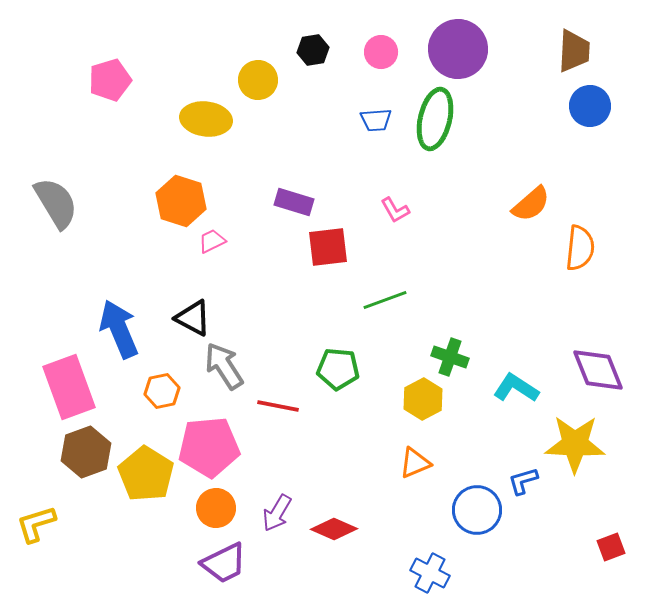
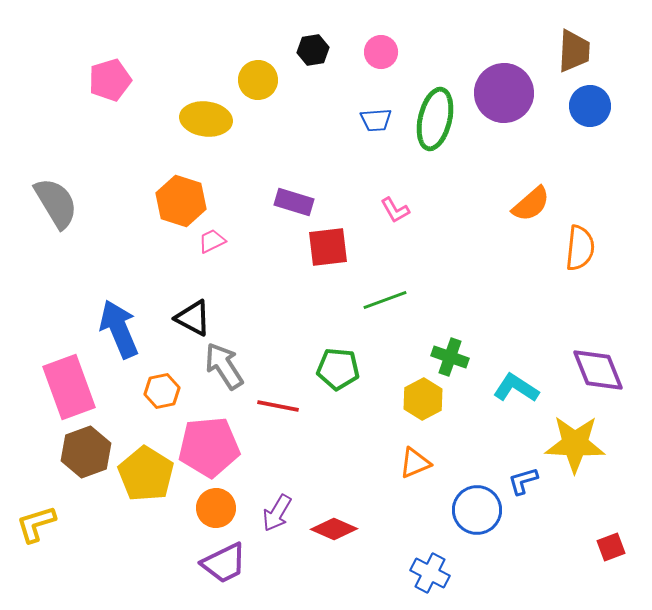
purple circle at (458, 49): moved 46 px right, 44 px down
